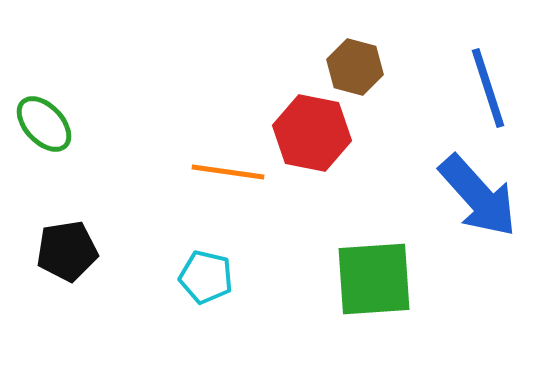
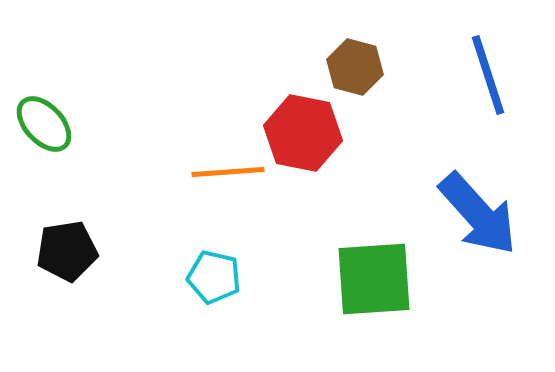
blue line: moved 13 px up
red hexagon: moved 9 px left
orange line: rotated 12 degrees counterclockwise
blue arrow: moved 18 px down
cyan pentagon: moved 8 px right
